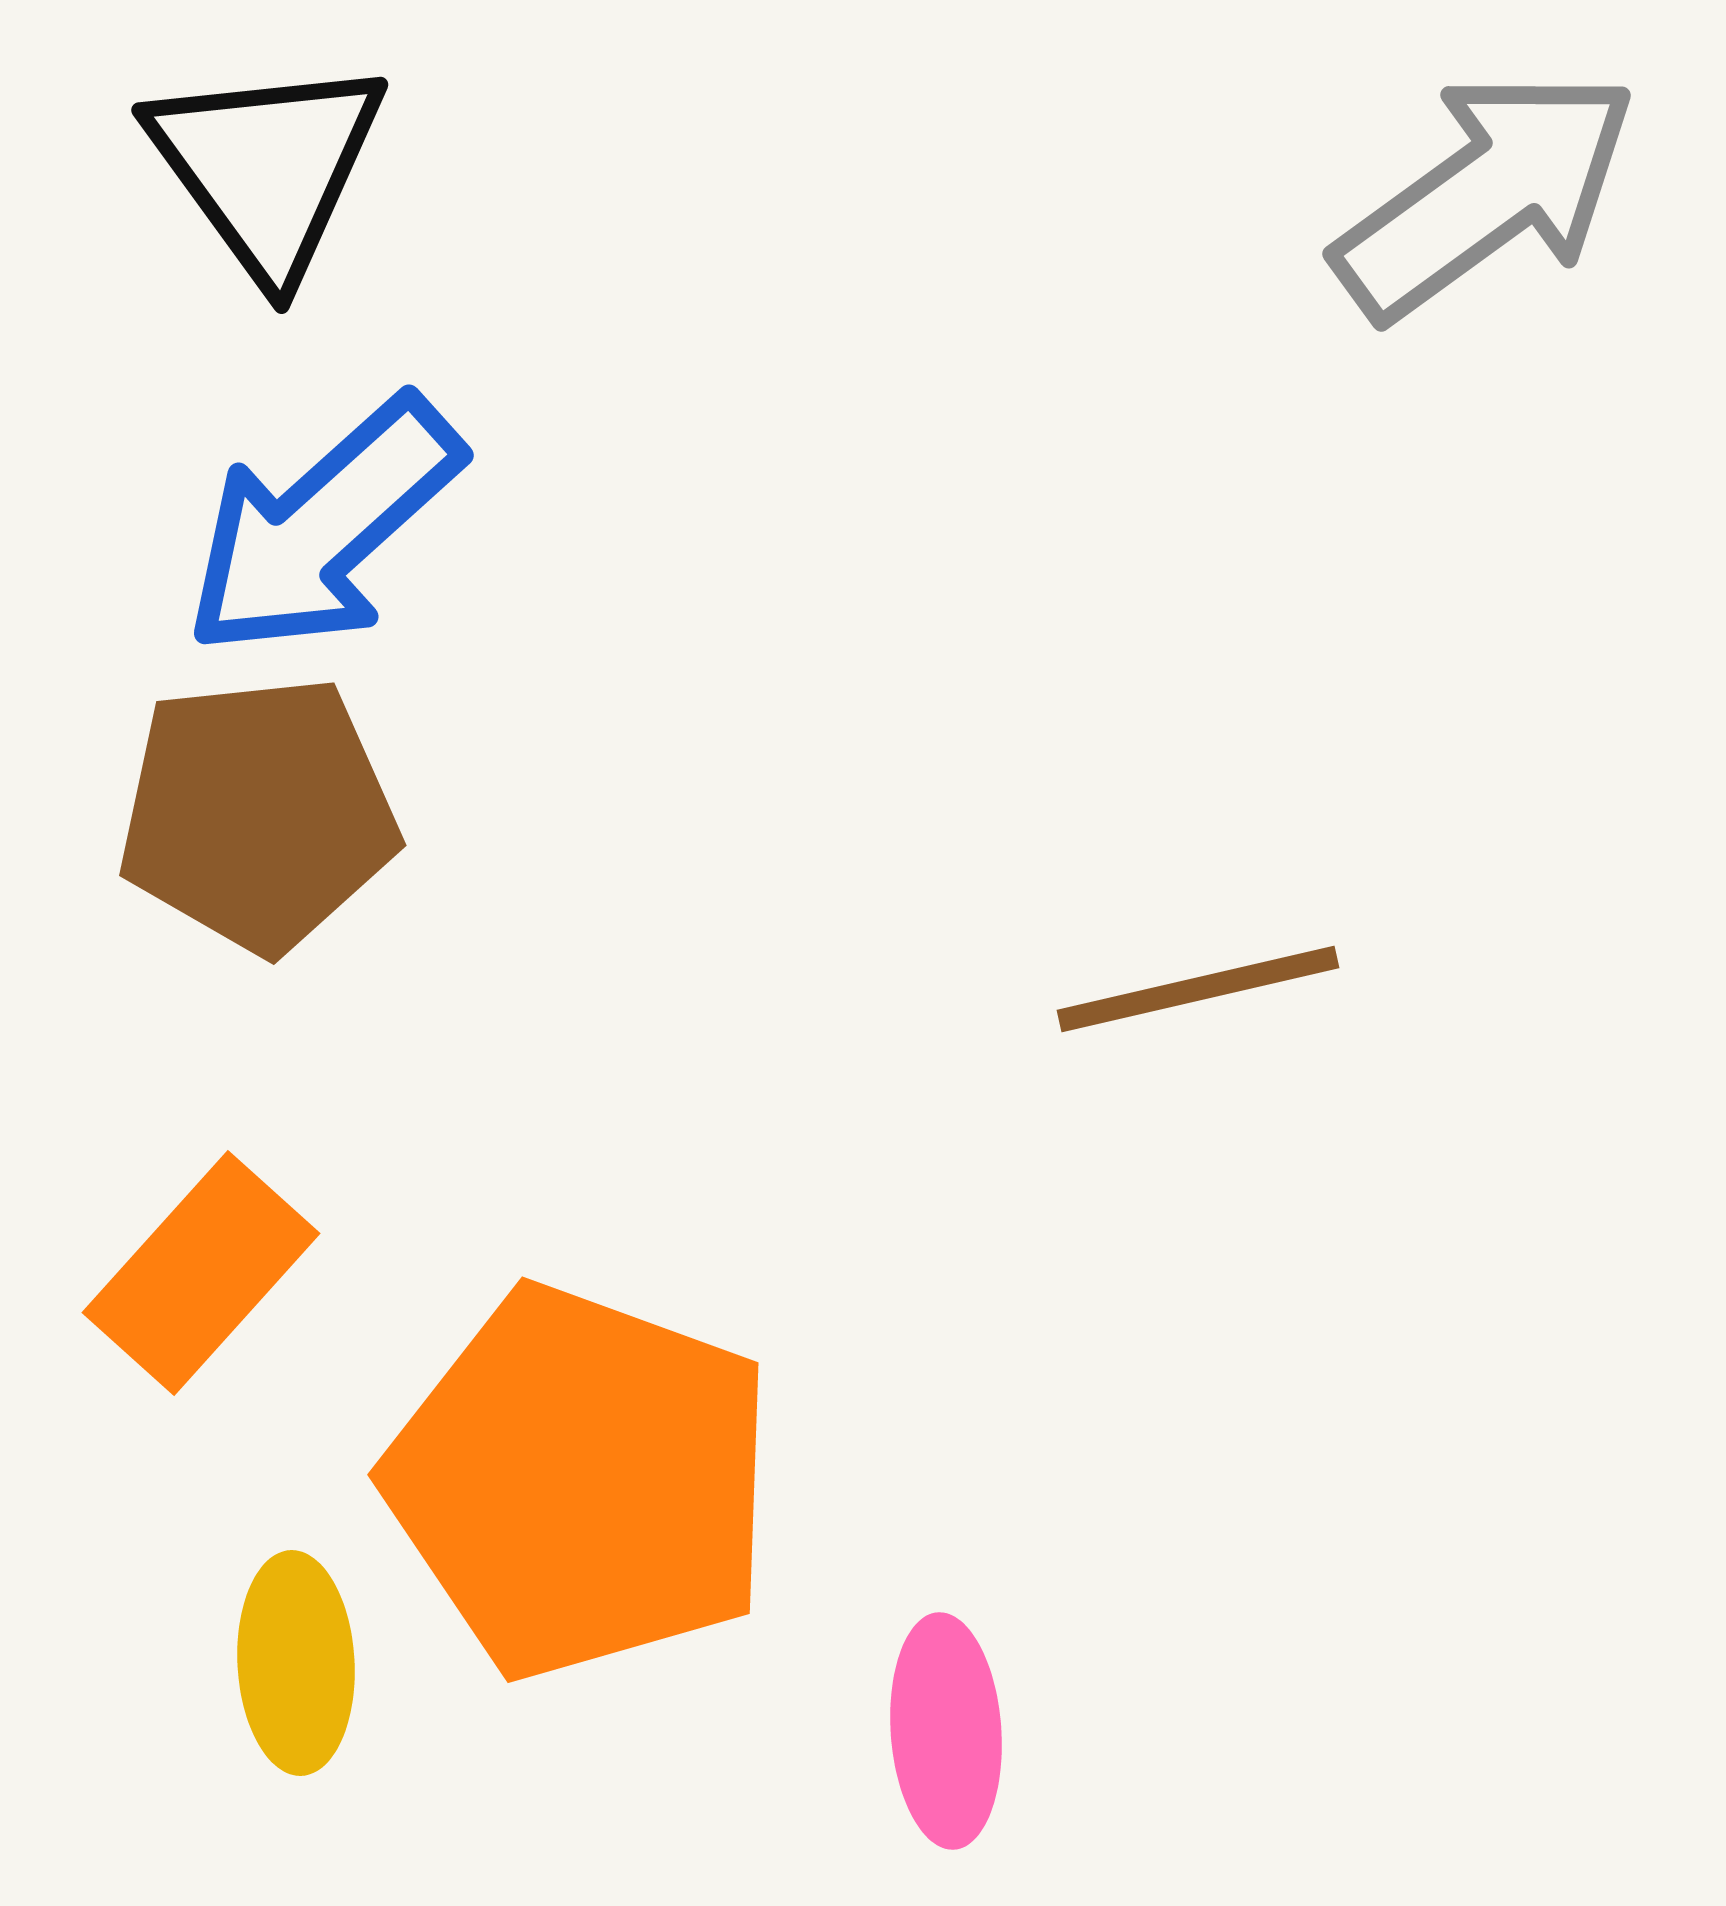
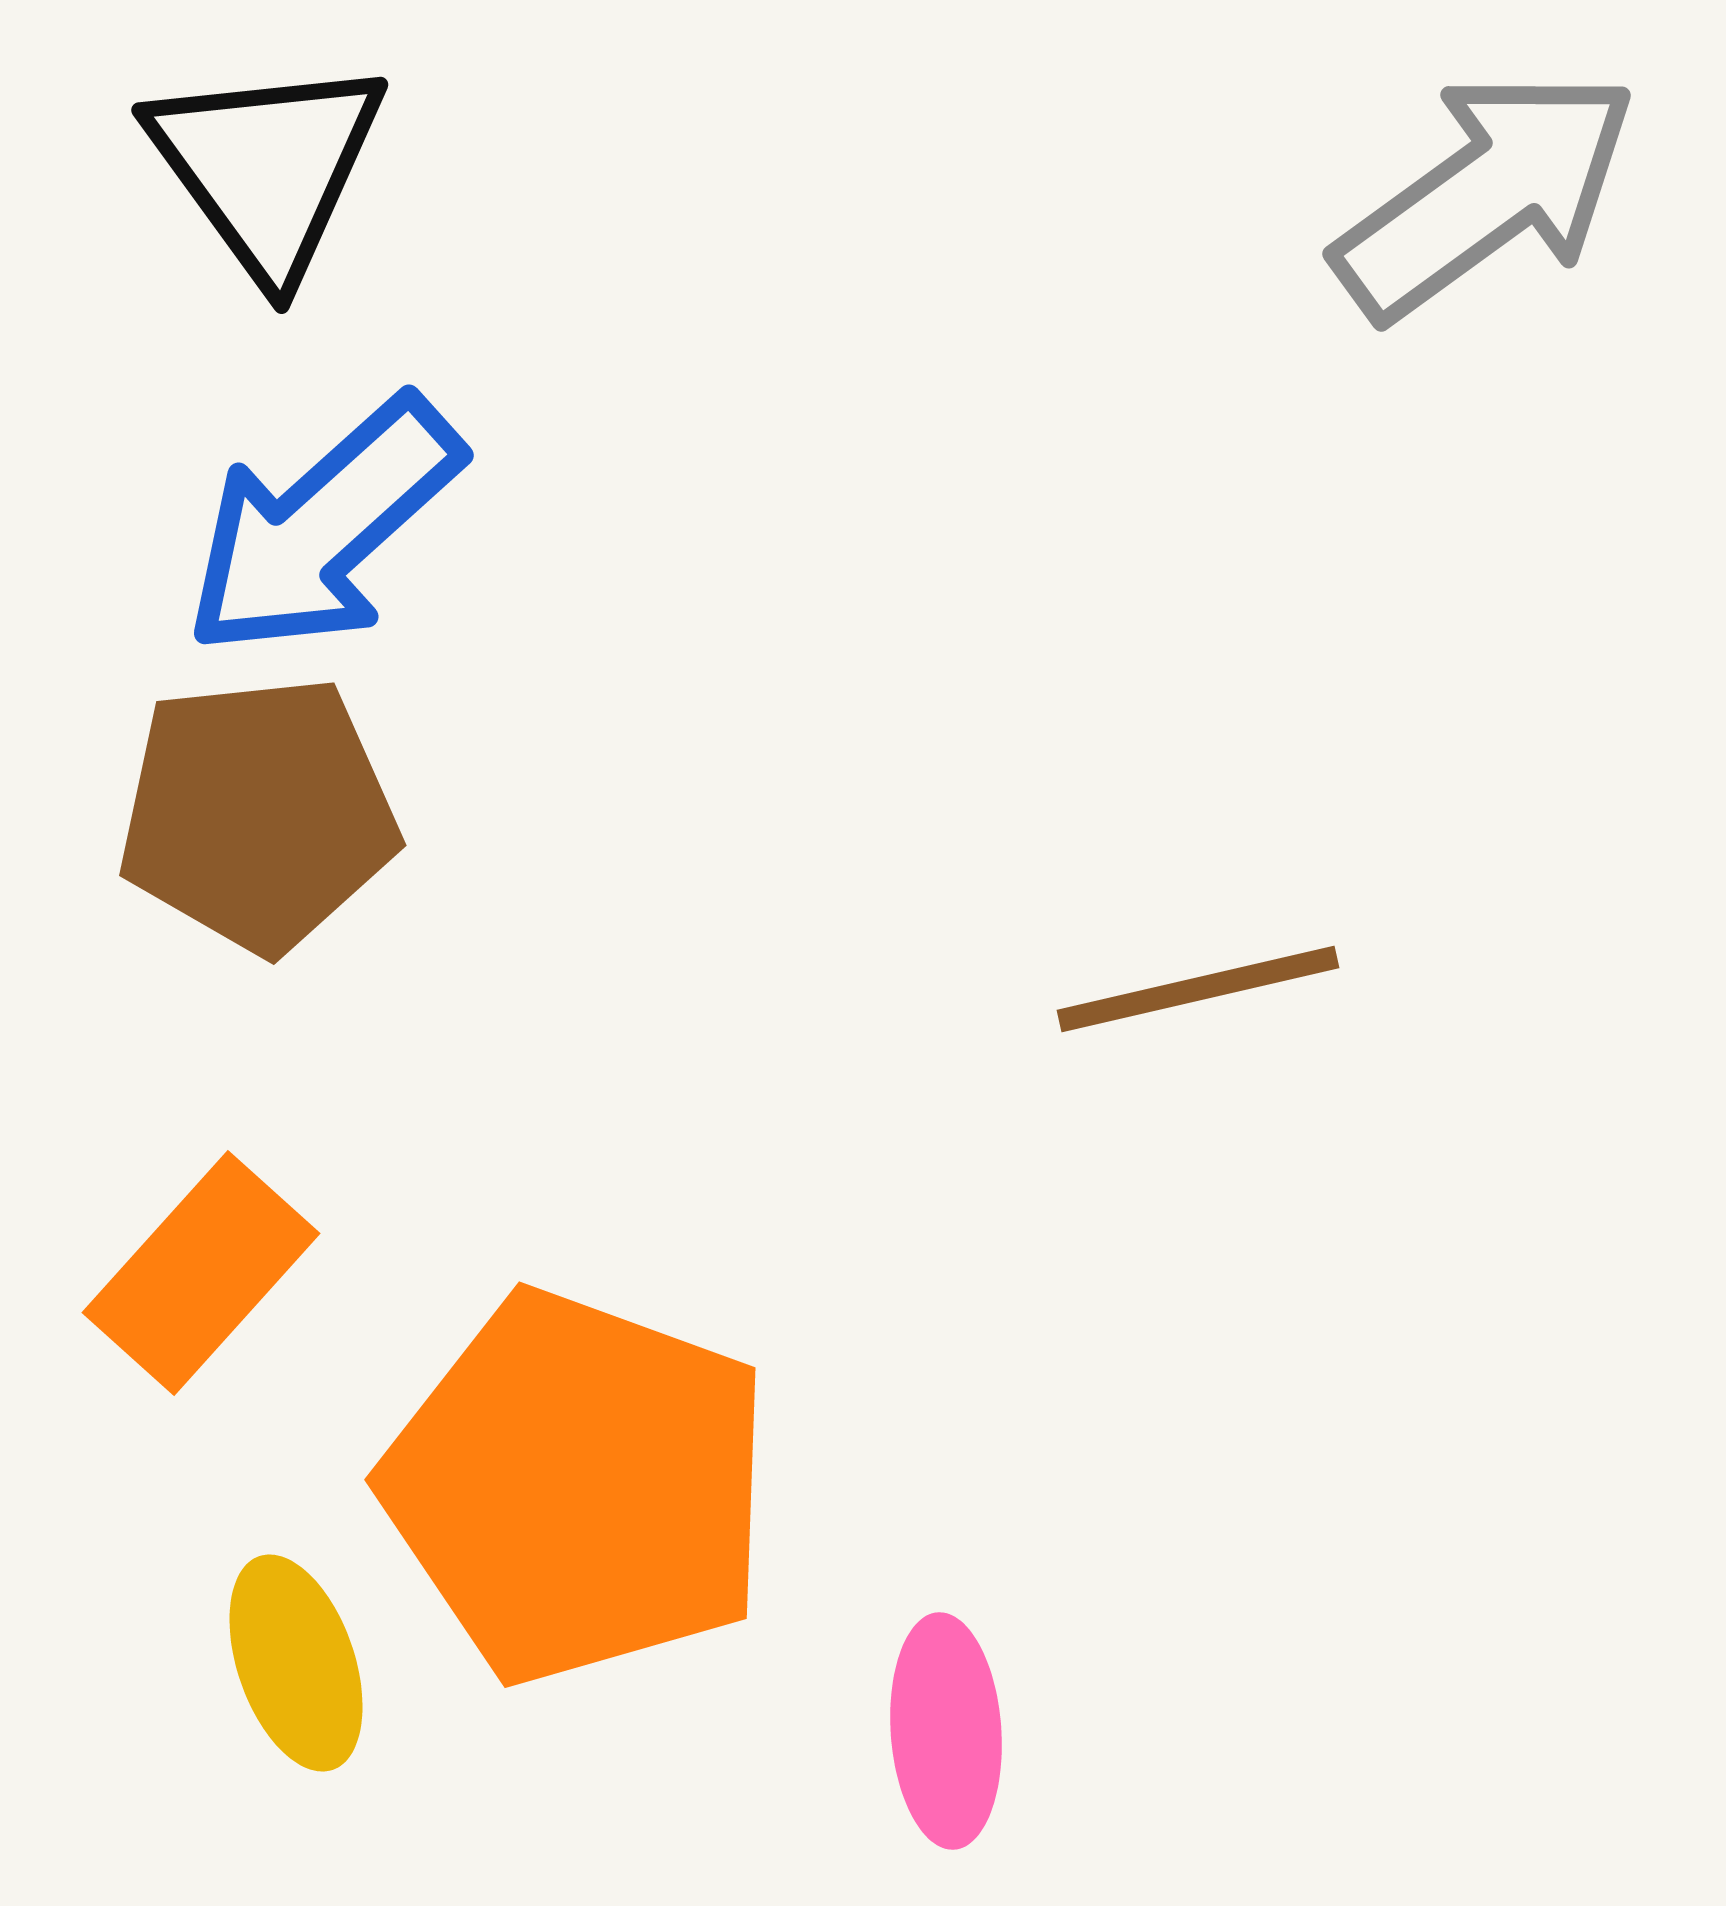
orange pentagon: moved 3 px left, 5 px down
yellow ellipse: rotated 16 degrees counterclockwise
